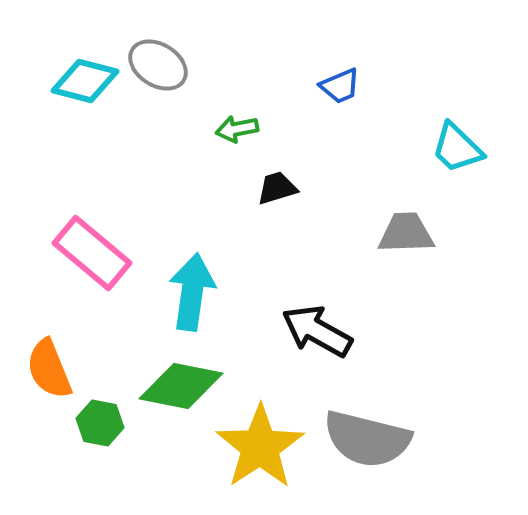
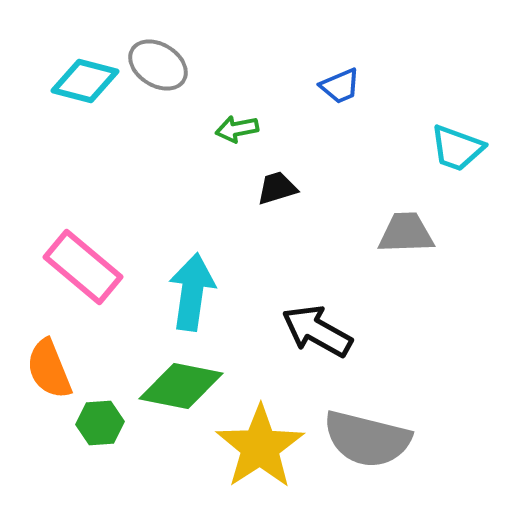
cyan trapezoid: rotated 24 degrees counterclockwise
pink rectangle: moved 9 px left, 14 px down
green hexagon: rotated 15 degrees counterclockwise
